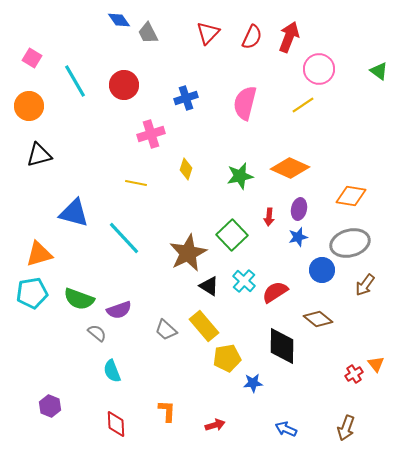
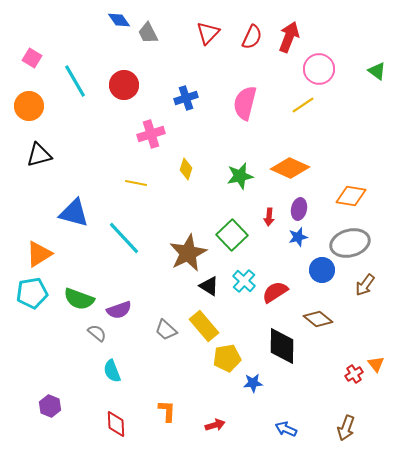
green triangle at (379, 71): moved 2 px left
orange triangle at (39, 254): rotated 16 degrees counterclockwise
